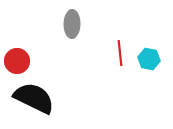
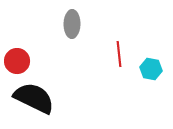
red line: moved 1 px left, 1 px down
cyan hexagon: moved 2 px right, 10 px down
